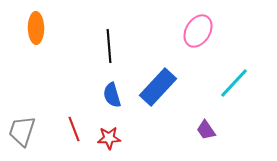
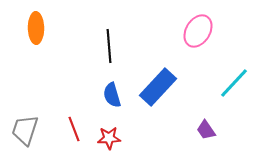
gray trapezoid: moved 3 px right, 1 px up
